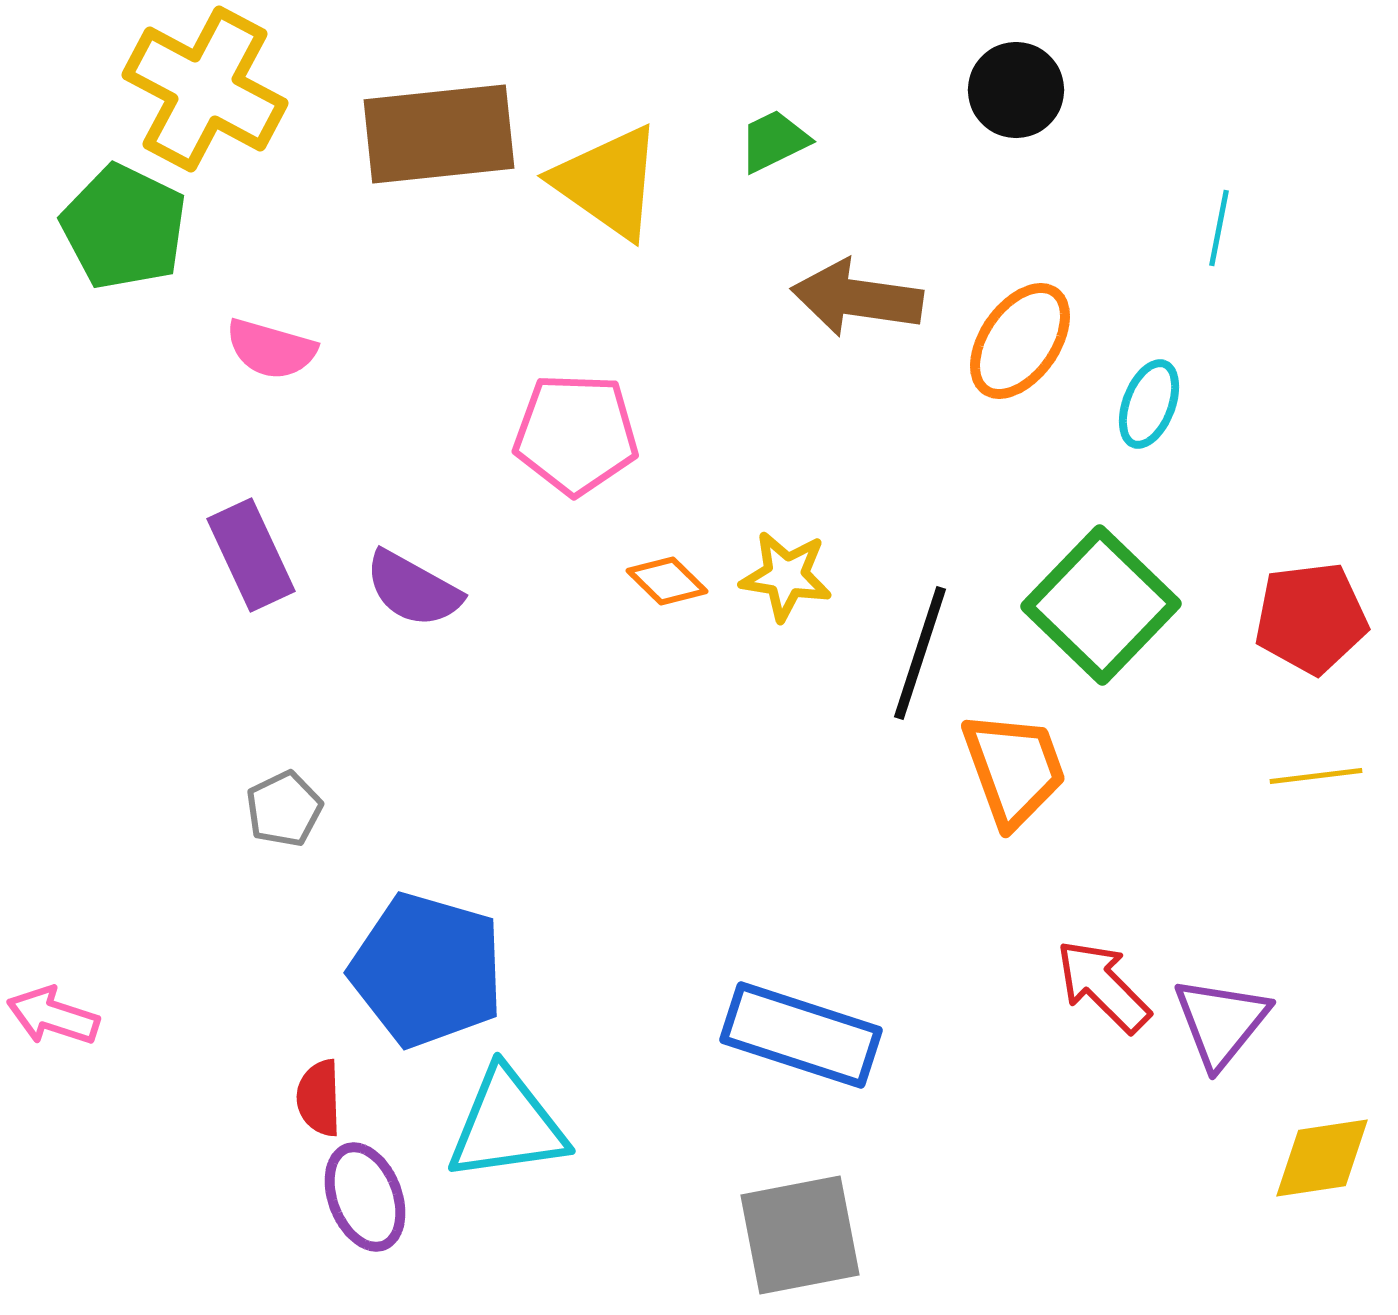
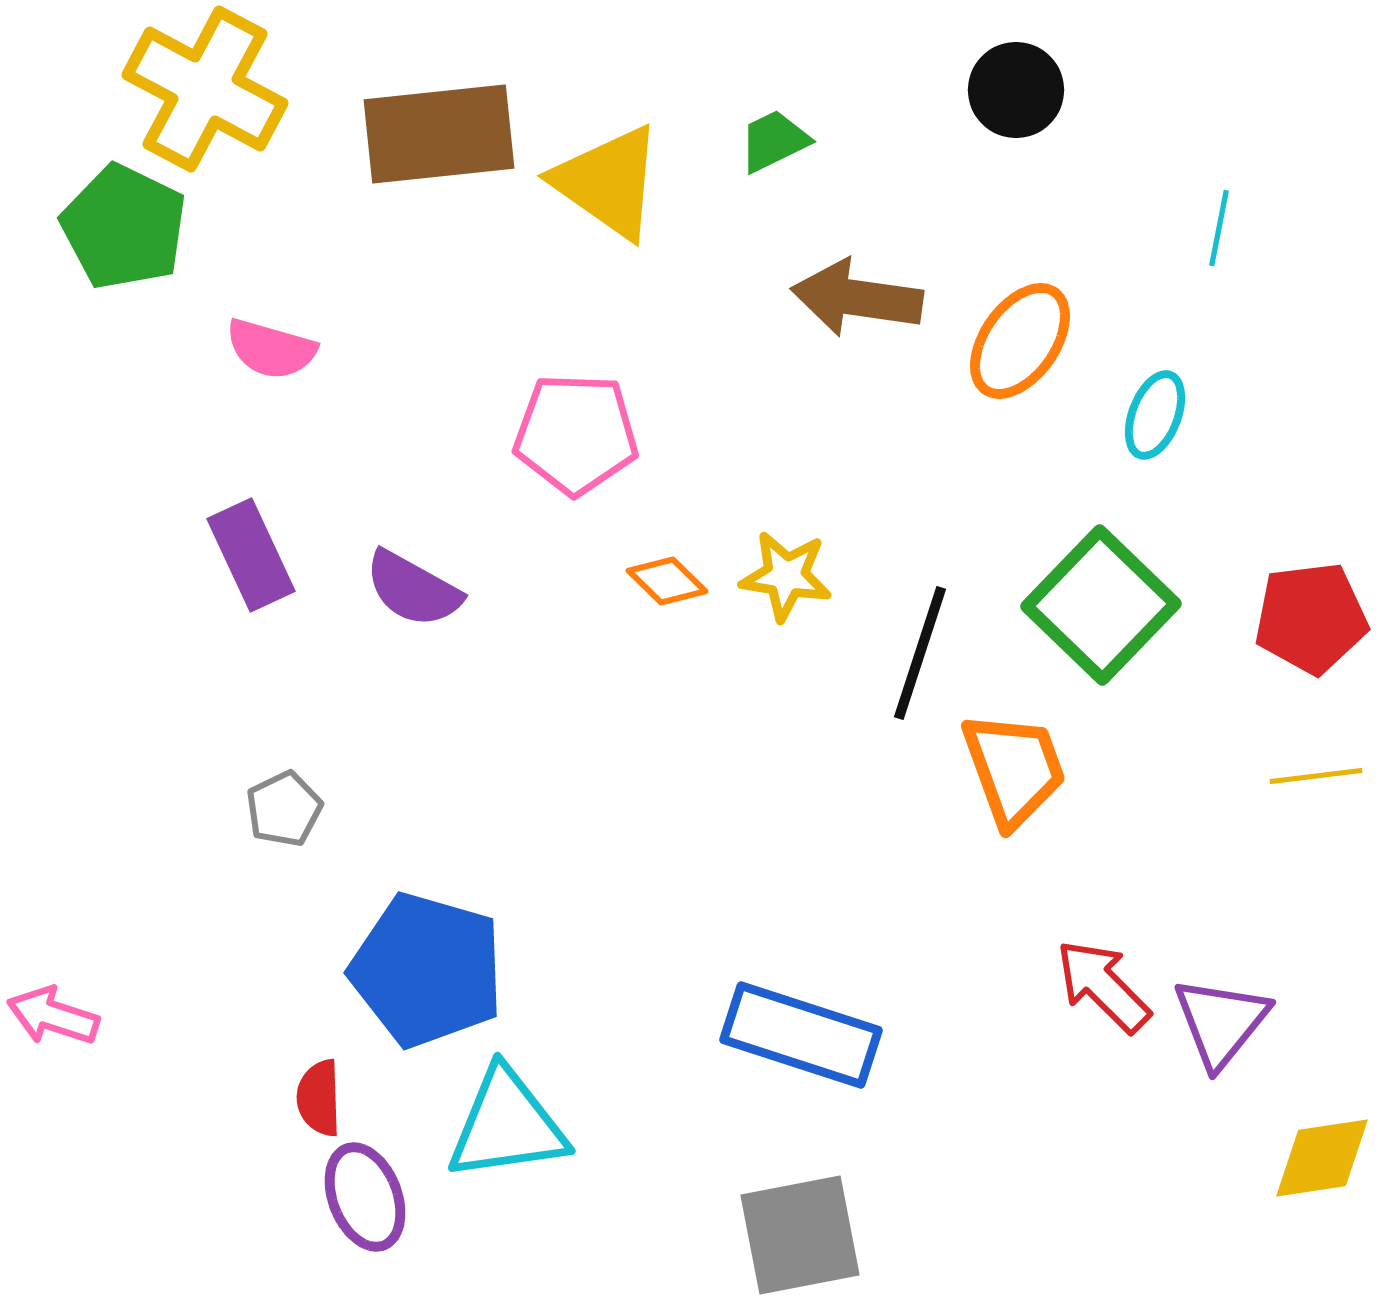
cyan ellipse: moved 6 px right, 11 px down
